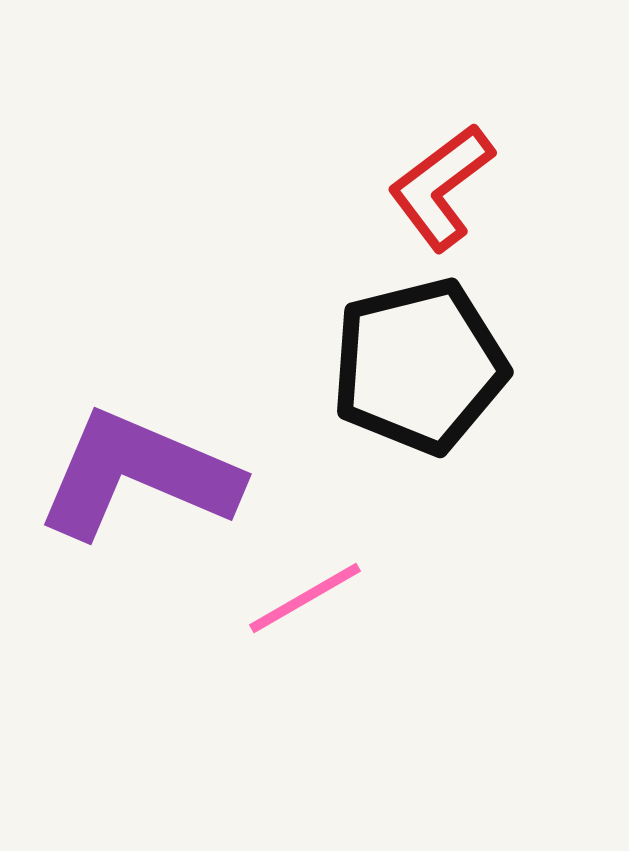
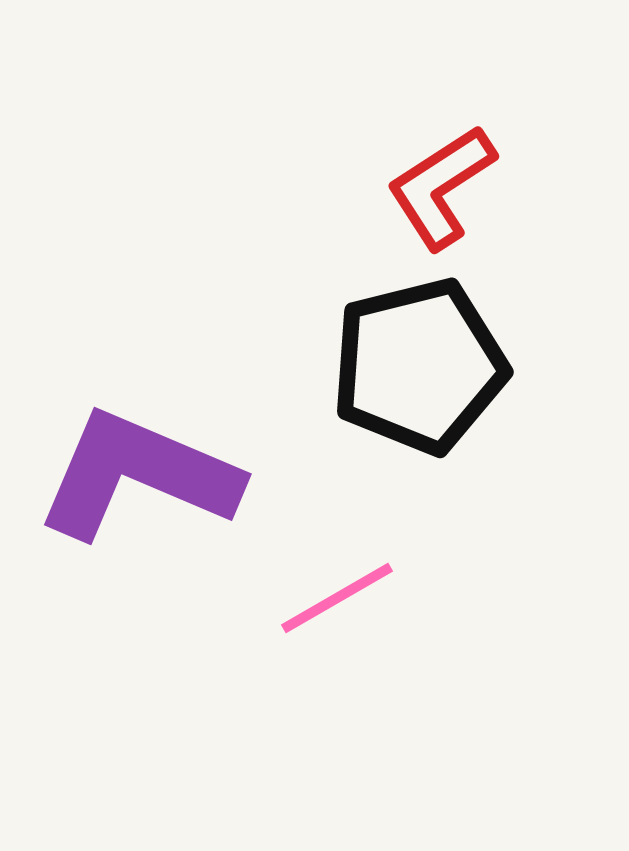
red L-shape: rotated 4 degrees clockwise
pink line: moved 32 px right
